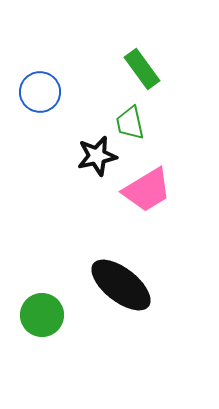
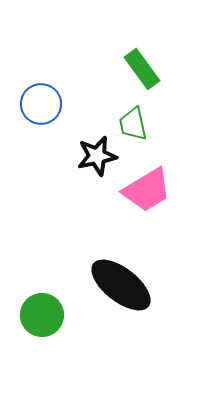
blue circle: moved 1 px right, 12 px down
green trapezoid: moved 3 px right, 1 px down
